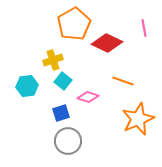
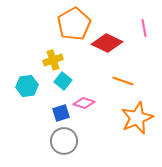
pink diamond: moved 4 px left, 6 px down
orange star: moved 1 px left, 1 px up
gray circle: moved 4 px left
